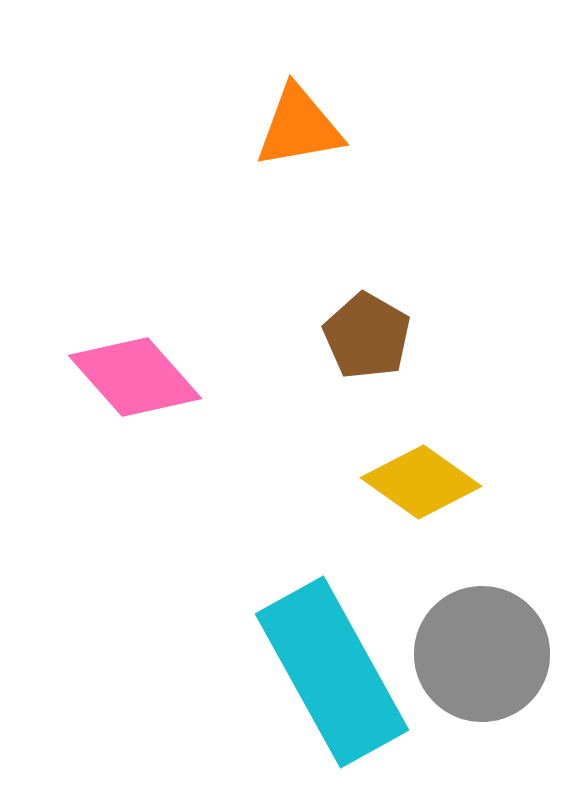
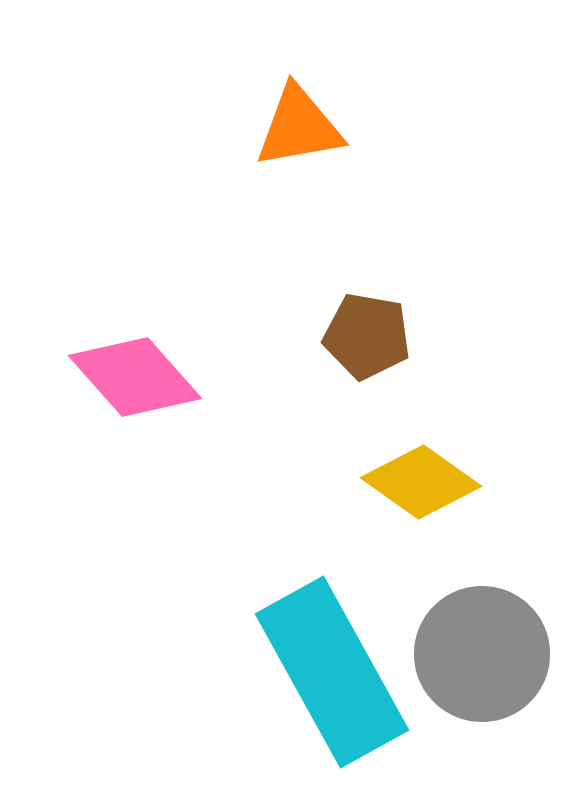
brown pentagon: rotated 20 degrees counterclockwise
